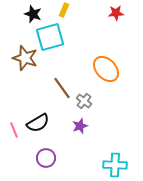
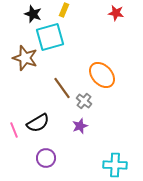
red star: rotated 14 degrees clockwise
orange ellipse: moved 4 px left, 6 px down
